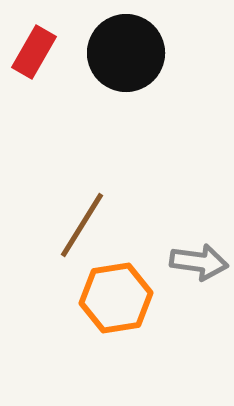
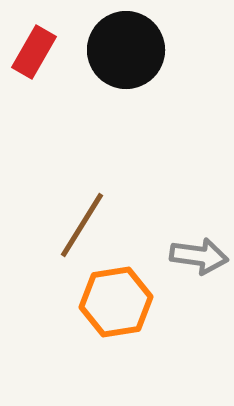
black circle: moved 3 px up
gray arrow: moved 6 px up
orange hexagon: moved 4 px down
